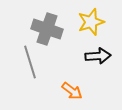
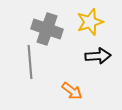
yellow star: moved 1 px left
gray line: rotated 12 degrees clockwise
